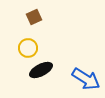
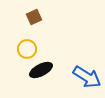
yellow circle: moved 1 px left, 1 px down
blue arrow: moved 1 px right, 2 px up
